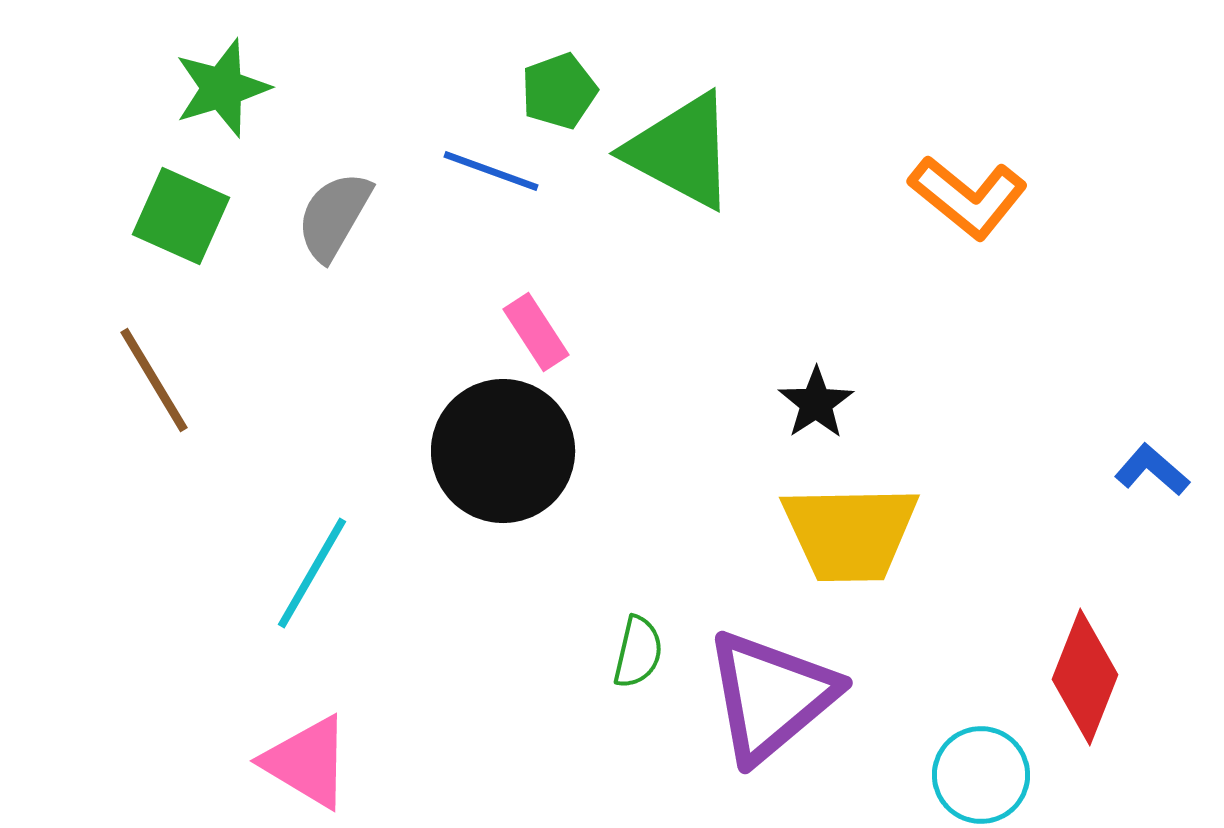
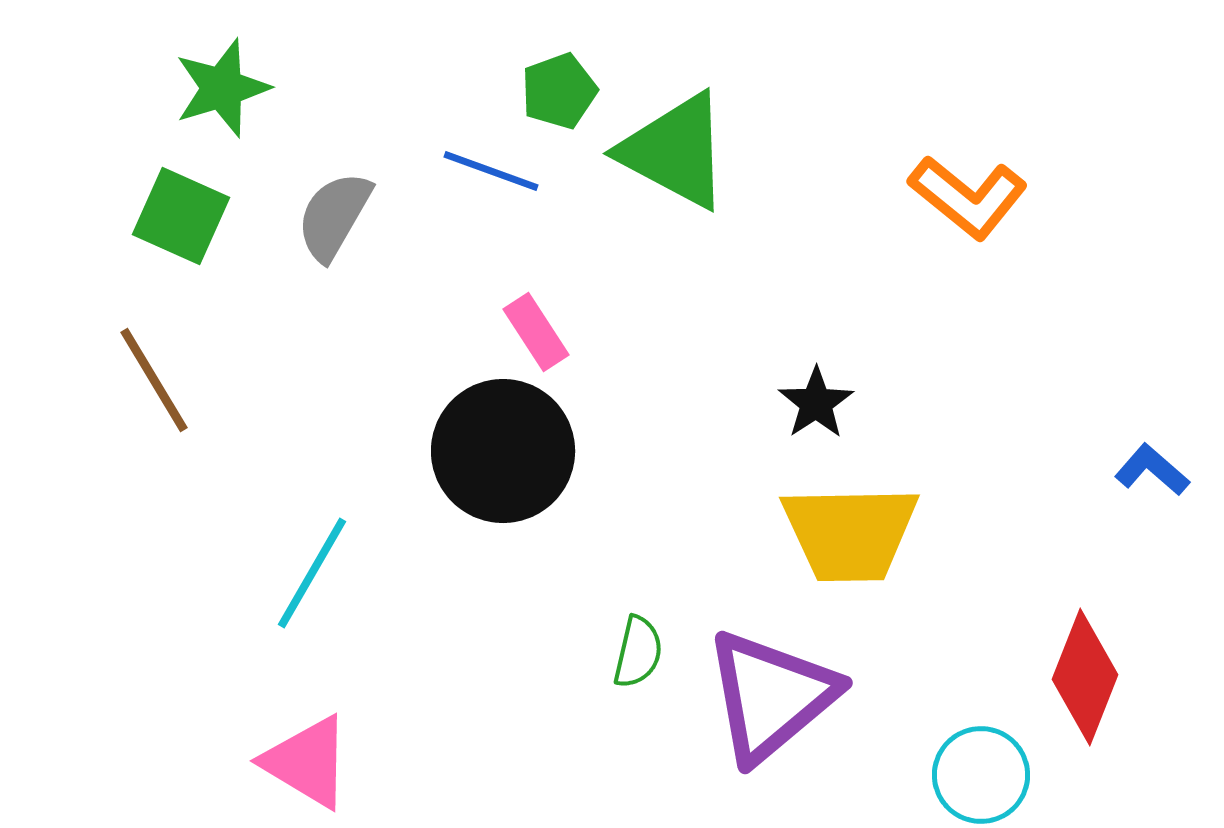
green triangle: moved 6 px left
